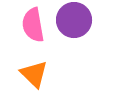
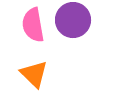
purple circle: moved 1 px left
